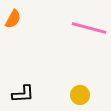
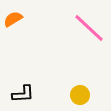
orange semicircle: rotated 150 degrees counterclockwise
pink line: rotated 28 degrees clockwise
